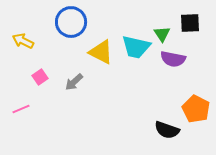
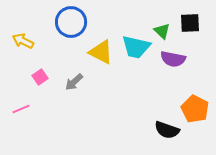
green triangle: moved 3 px up; rotated 12 degrees counterclockwise
orange pentagon: moved 1 px left
